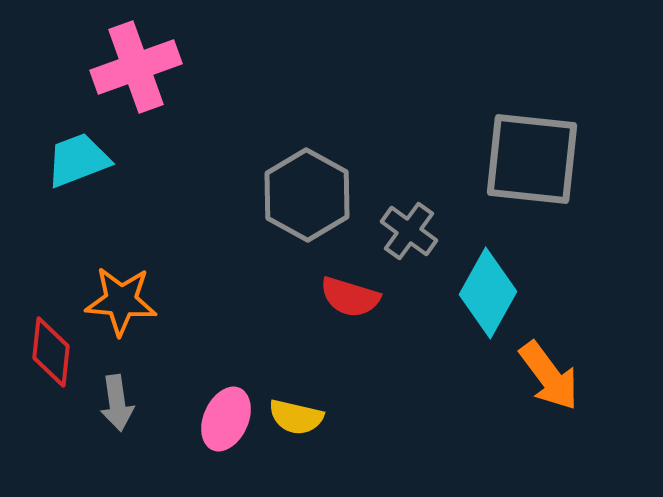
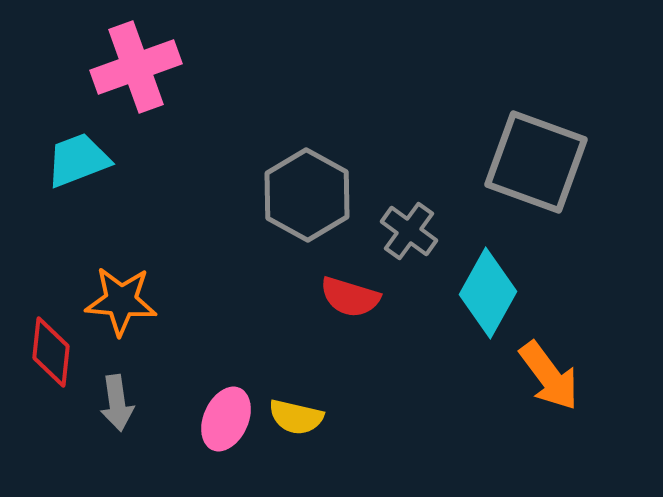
gray square: moved 4 px right, 3 px down; rotated 14 degrees clockwise
